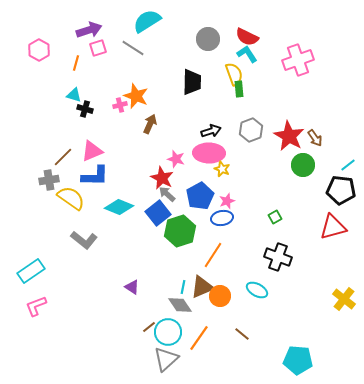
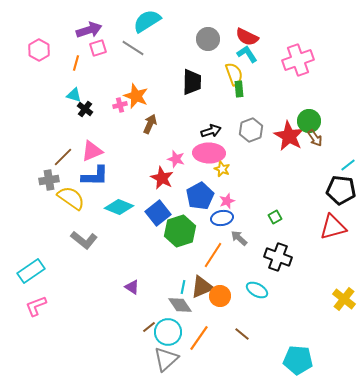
black cross at (85, 109): rotated 21 degrees clockwise
green circle at (303, 165): moved 6 px right, 44 px up
gray arrow at (167, 194): moved 72 px right, 44 px down
